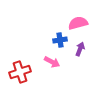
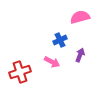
pink semicircle: moved 2 px right, 6 px up
blue cross: rotated 16 degrees counterclockwise
purple arrow: moved 6 px down
